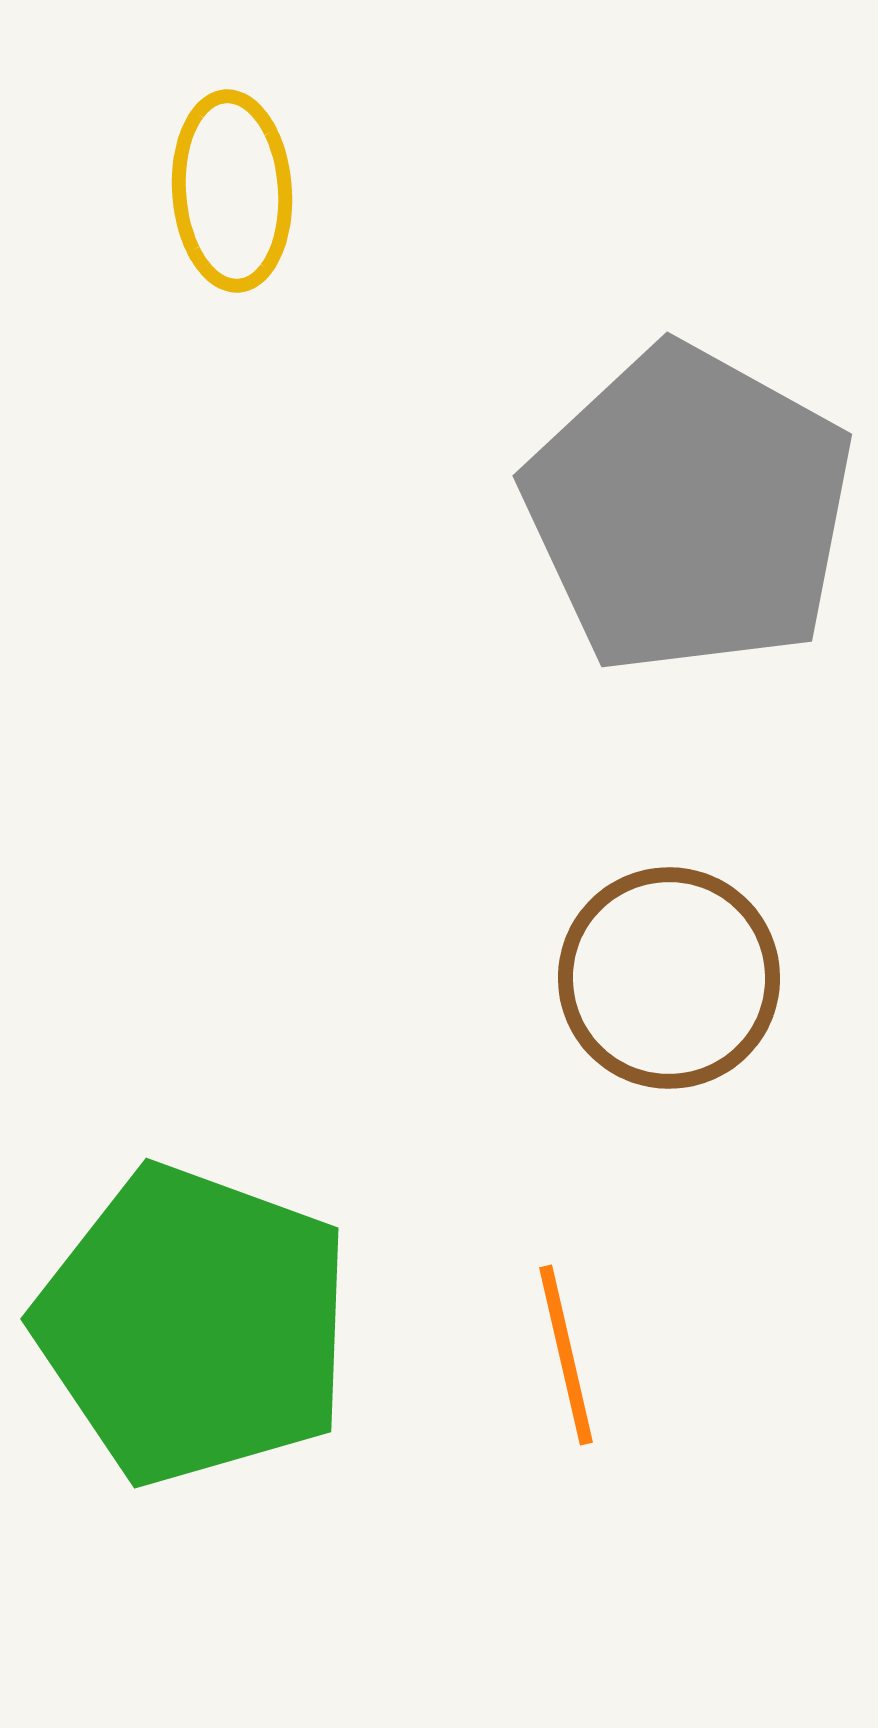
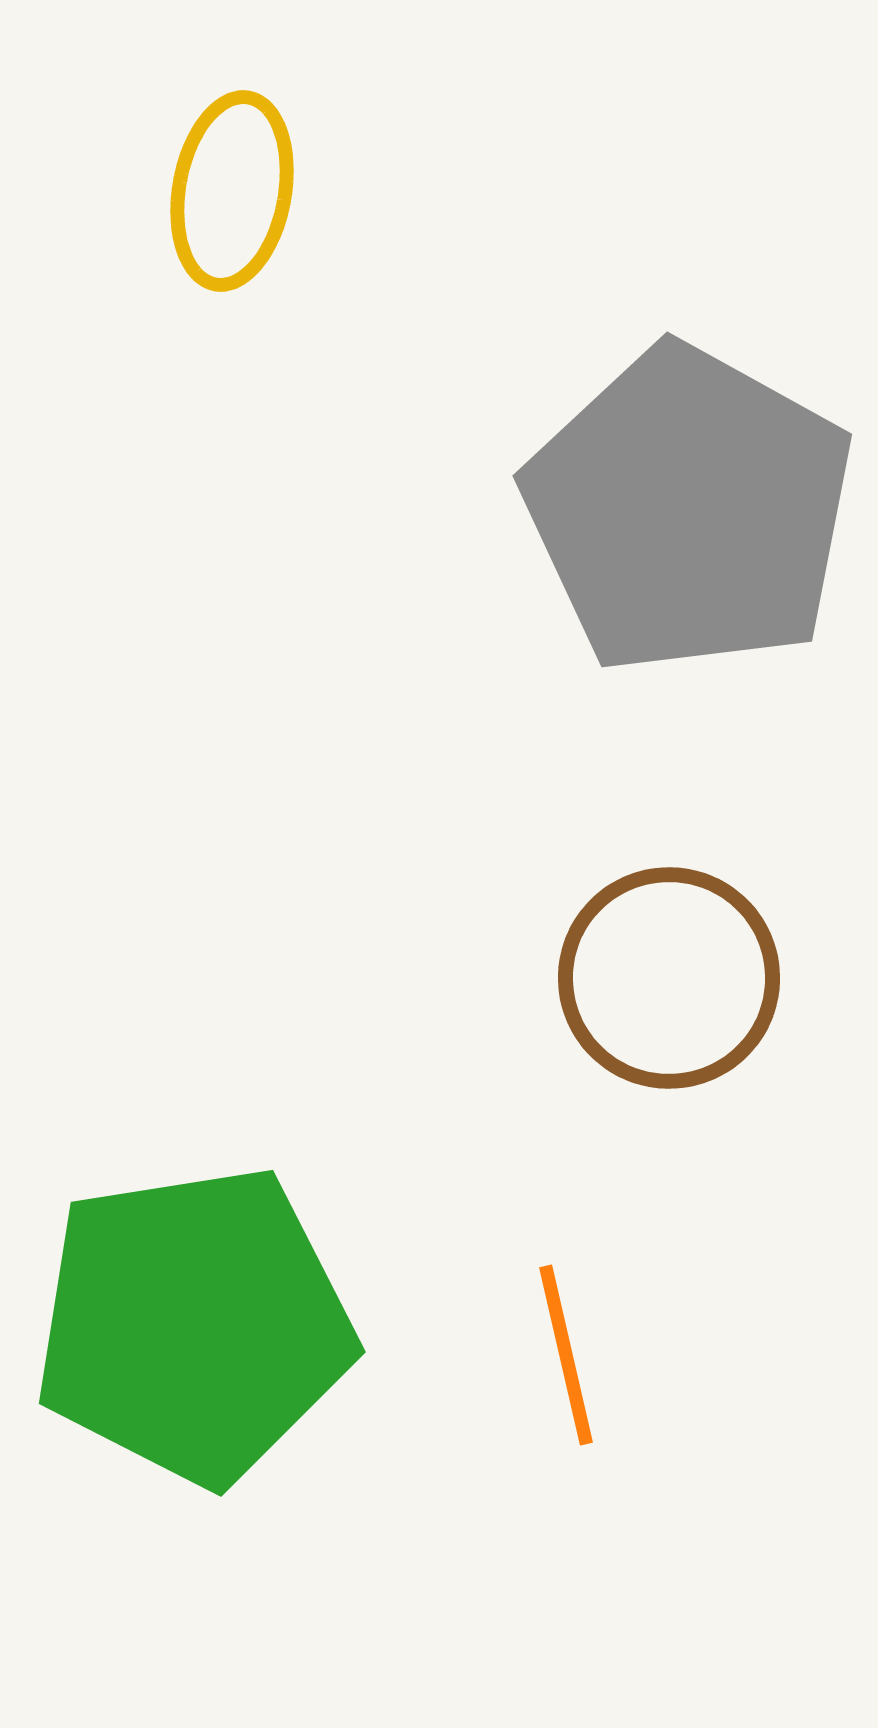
yellow ellipse: rotated 14 degrees clockwise
green pentagon: rotated 29 degrees counterclockwise
